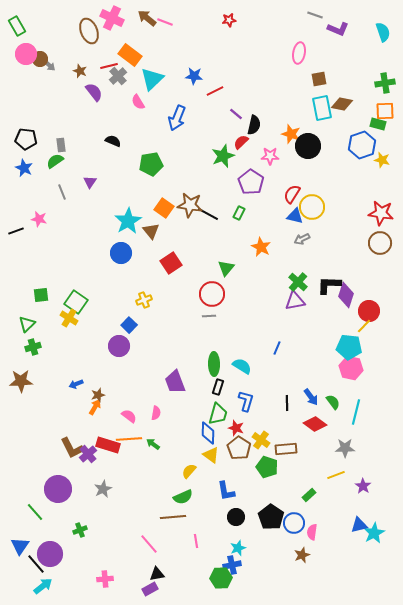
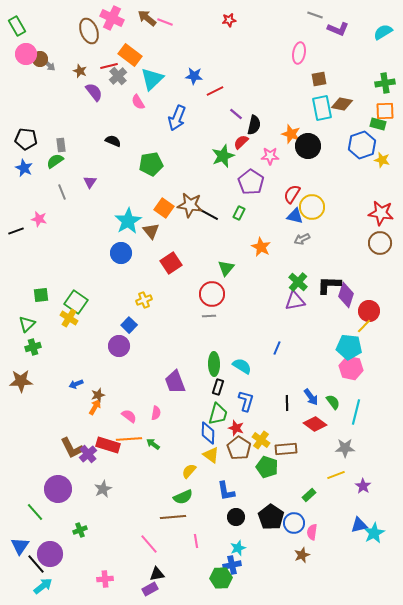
cyan semicircle at (383, 32): rotated 102 degrees counterclockwise
